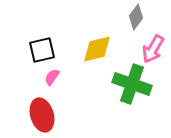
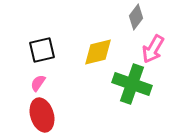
yellow diamond: moved 1 px right, 3 px down
pink semicircle: moved 14 px left, 6 px down
